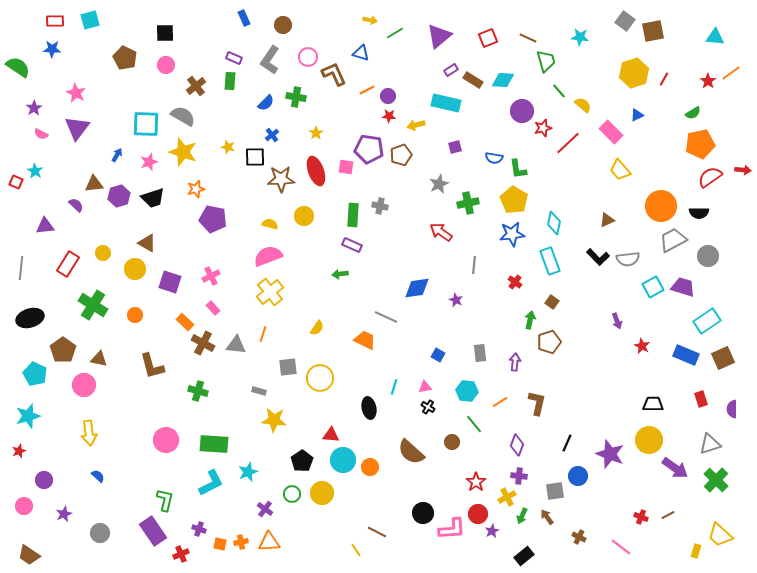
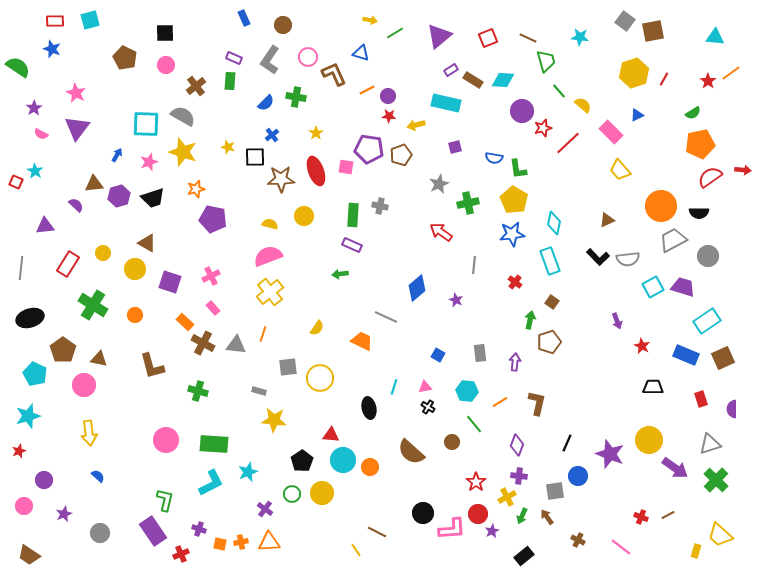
blue star at (52, 49): rotated 18 degrees clockwise
blue diamond at (417, 288): rotated 32 degrees counterclockwise
orange trapezoid at (365, 340): moved 3 px left, 1 px down
black trapezoid at (653, 404): moved 17 px up
brown cross at (579, 537): moved 1 px left, 3 px down
